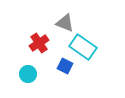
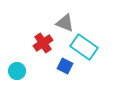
red cross: moved 4 px right
cyan rectangle: moved 1 px right
cyan circle: moved 11 px left, 3 px up
